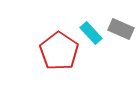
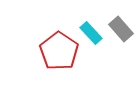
gray rectangle: rotated 25 degrees clockwise
